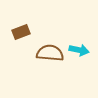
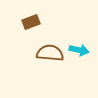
brown rectangle: moved 10 px right, 10 px up
